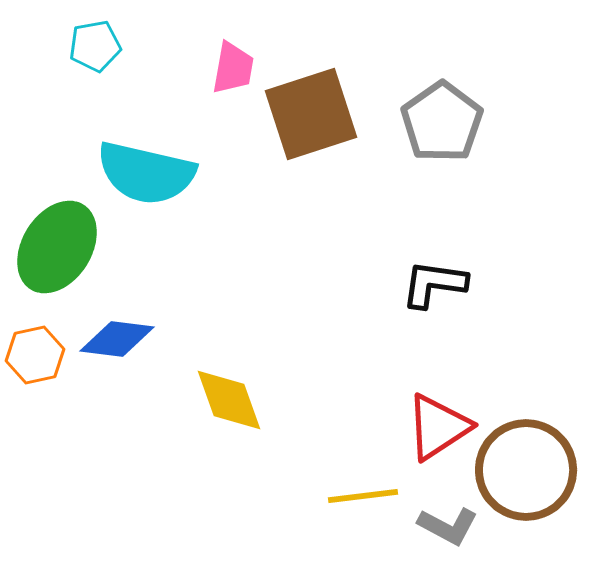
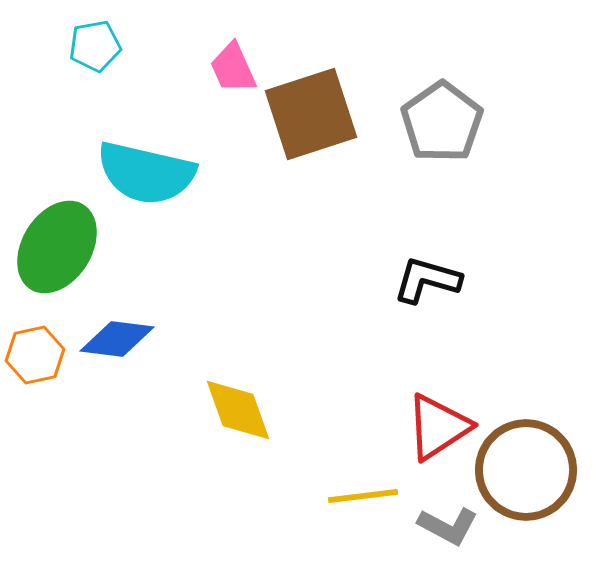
pink trapezoid: rotated 146 degrees clockwise
black L-shape: moved 7 px left, 4 px up; rotated 8 degrees clockwise
yellow diamond: moved 9 px right, 10 px down
